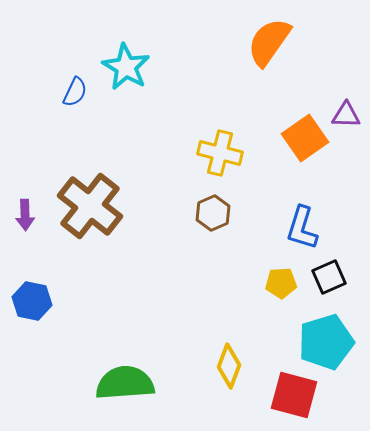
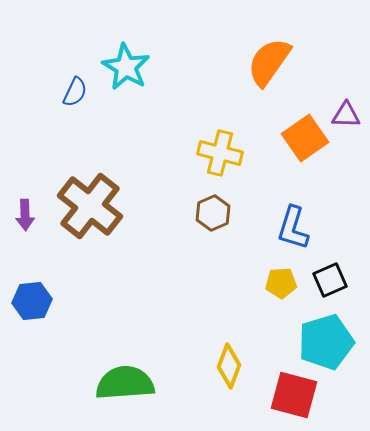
orange semicircle: moved 20 px down
blue L-shape: moved 9 px left
black square: moved 1 px right, 3 px down
blue hexagon: rotated 18 degrees counterclockwise
